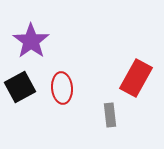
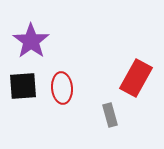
black square: moved 3 px right, 1 px up; rotated 24 degrees clockwise
gray rectangle: rotated 10 degrees counterclockwise
